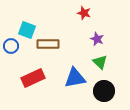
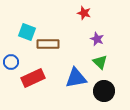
cyan square: moved 2 px down
blue circle: moved 16 px down
blue triangle: moved 1 px right
